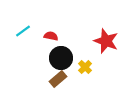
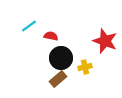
cyan line: moved 6 px right, 5 px up
red star: moved 1 px left
yellow cross: rotated 32 degrees clockwise
